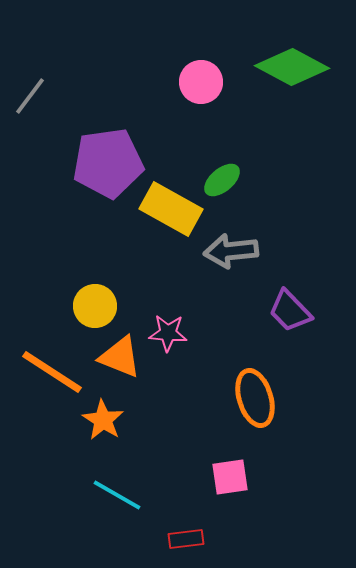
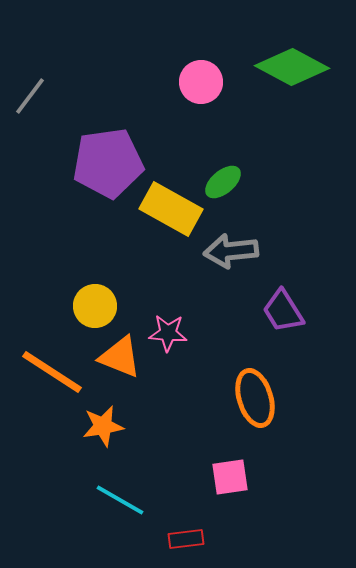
green ellipse: moved 1 px right, 2 px down
purple trapezoid: moved 7 px left; rotated 12 degrees clockwise
orange star: moved 6 px down; rotated 30 degrees clockwise
cyan line: moved 3 px right, 5 px down
